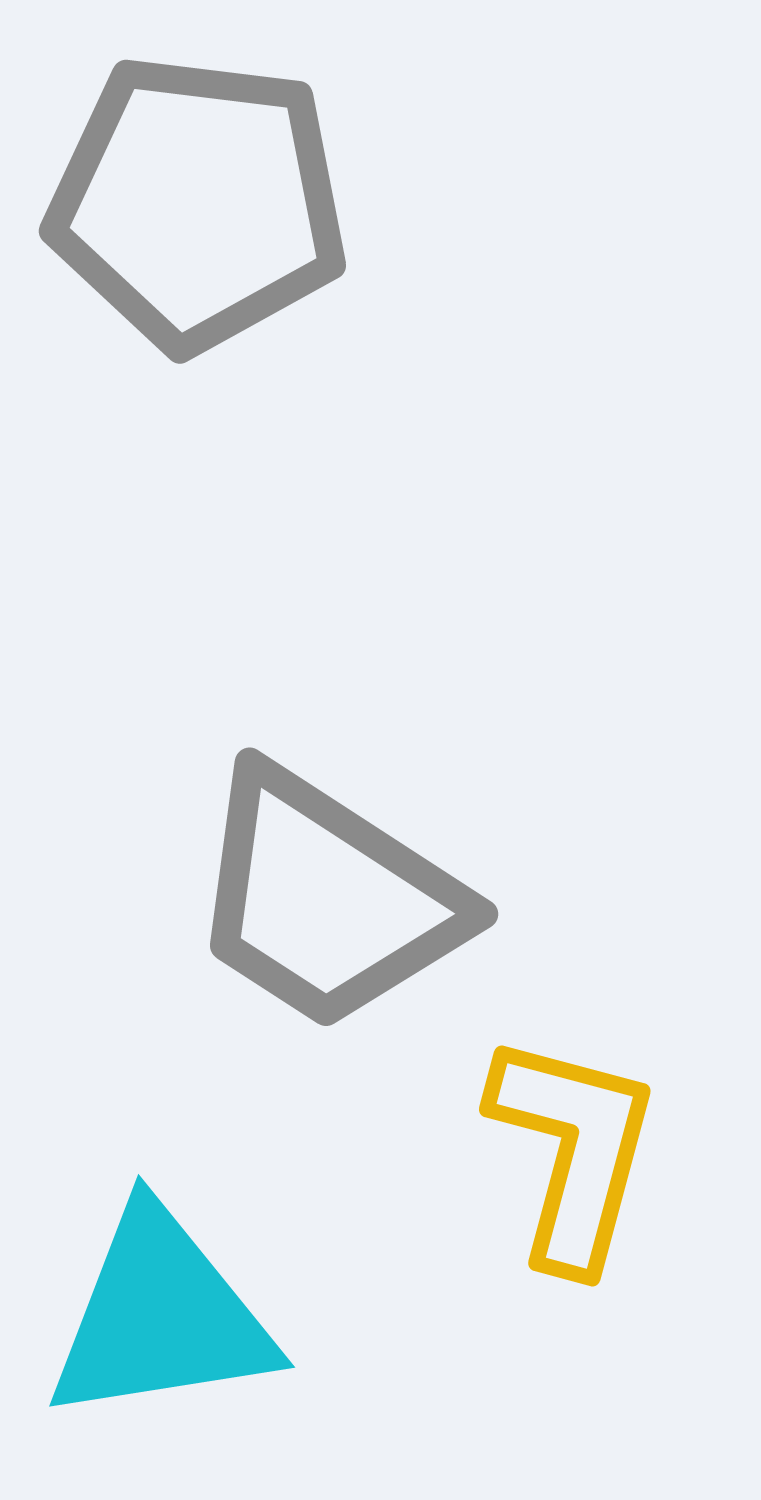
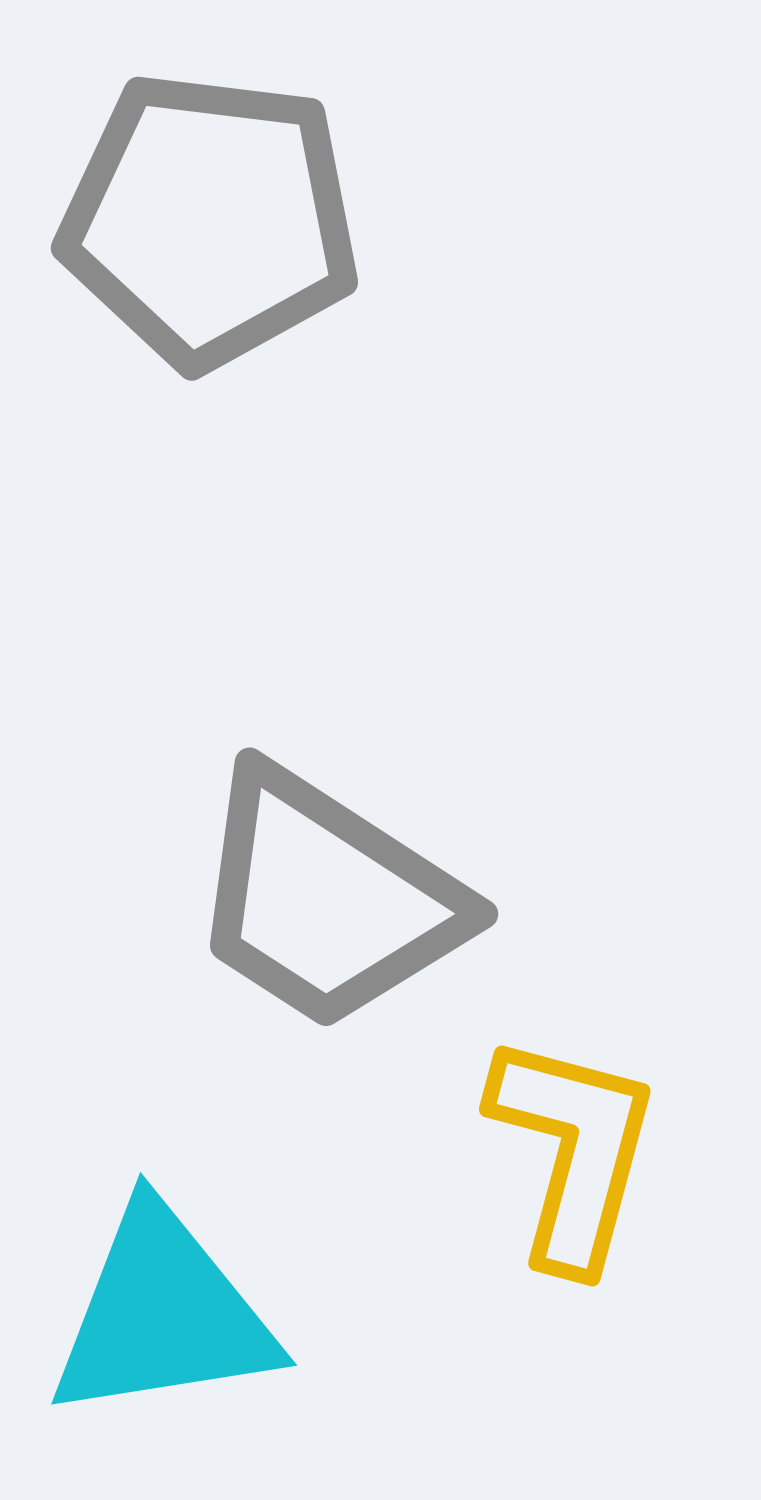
gray pentagon: moved 12 px right, 17 px down
cyan triangle: moved 2 px right, 2 px up
